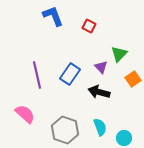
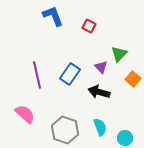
orange square: rotated 14 degrees counterclockwise
cyan circle: moved 1 px right
